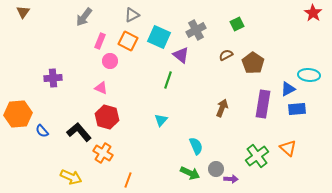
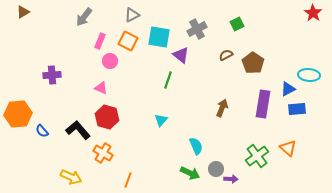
brown triangle: rotated 24 degrees clockwise
gray cross: moved 1 px right, 1 px up
cyan square: rotated 15 degrees counterclockwise
purple cross: moved 1 px left, 3 px up
black L-shape: moved 1 px left, 2 px up
